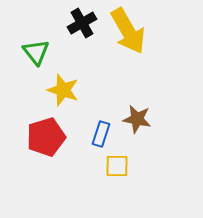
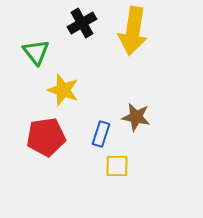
yellow arrow: moved 5 px right; rotated 39 degrees clockwise
brown star: moved 1 px left, 2 px up
red pentagon: rotated 9 degrees clockwise
